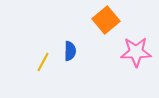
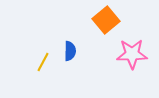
pink star: moved 4 px left, 2 px down
